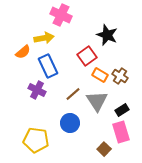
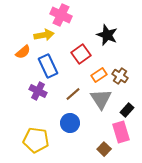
yellow arrow: moved 3 px up
red square: moved 6 px left, 2 px up
orange rectangle: moved 1 px left; rotated 63 degrees counterclockwise
purple cross: moved 1 px right, 1 px down
gray triangle: moved 4 px right, 2 px up
black rectangle: moved 5 px right; rotated 16 degrees counterclockwise
